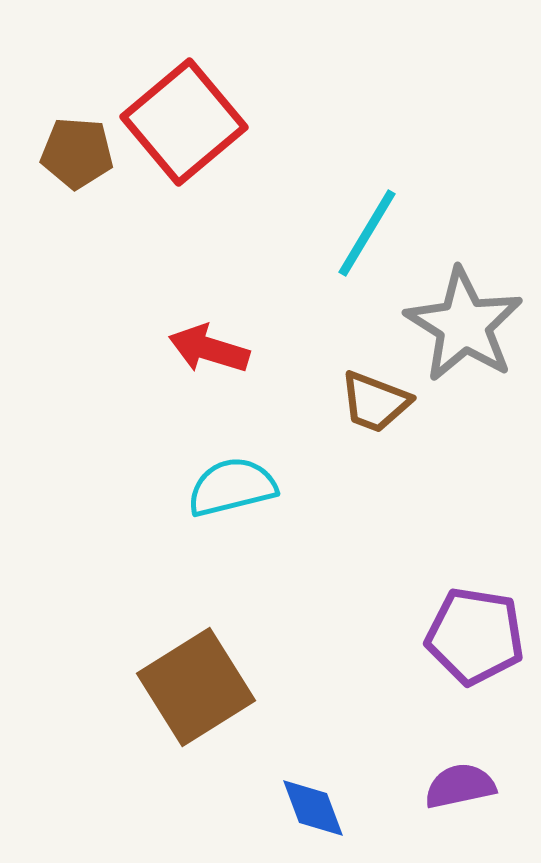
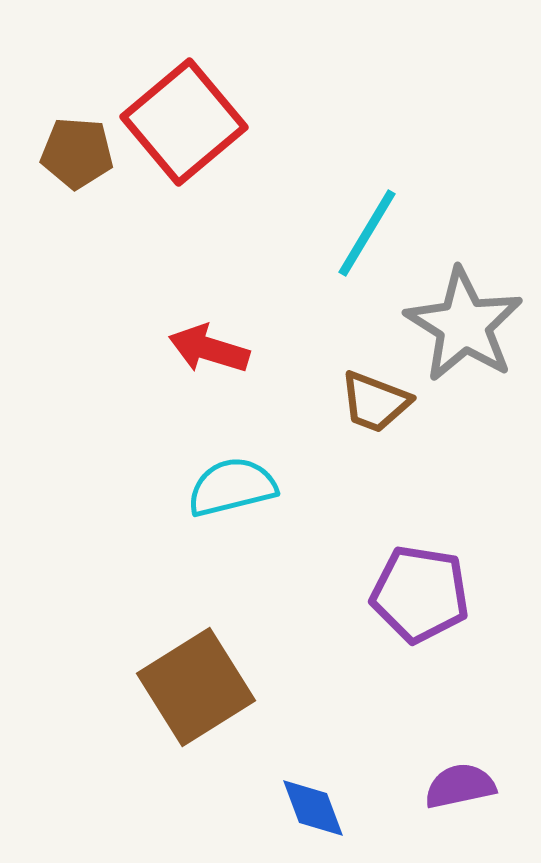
purple pentagon: moved 55 px left, 42 px up
